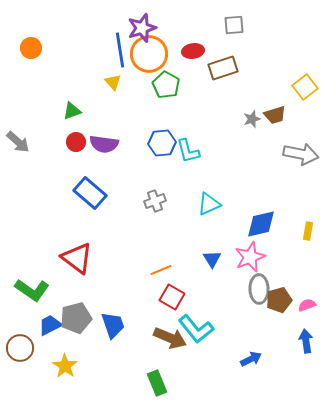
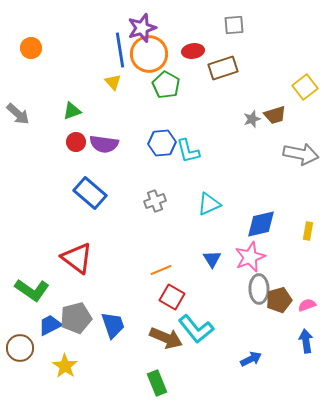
gray arrow at (18, 142): moved 28 px up
brown arrow at (170, 338): moved 4 px left
